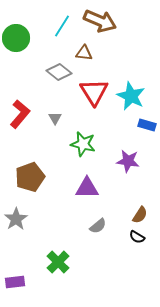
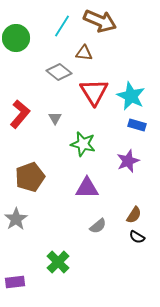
blue rectangle: moved 10 px left
purple star: rotated 30 degrees counterclockwise
brown semicircle: moved 6 px left
